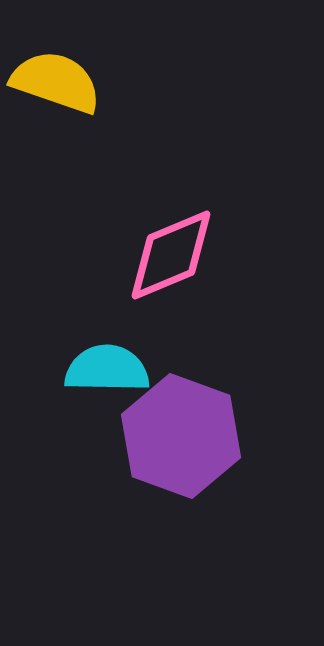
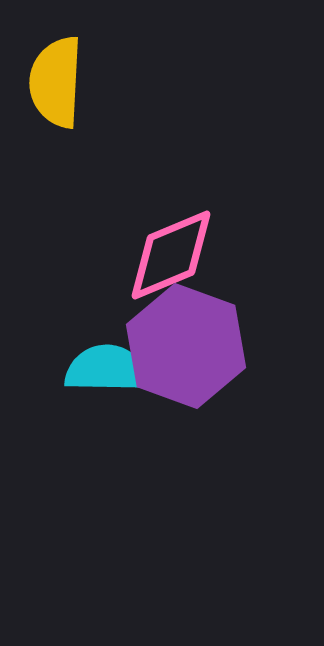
yellow semicircle: rotated 106 degrees counterclockwise
purple hexagon: moved 5 px right, 90 px up
